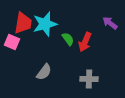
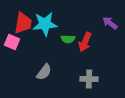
cyan star: rotated 10 degrees clockwise
green semicircle: rotated 128 degrees clockwise
